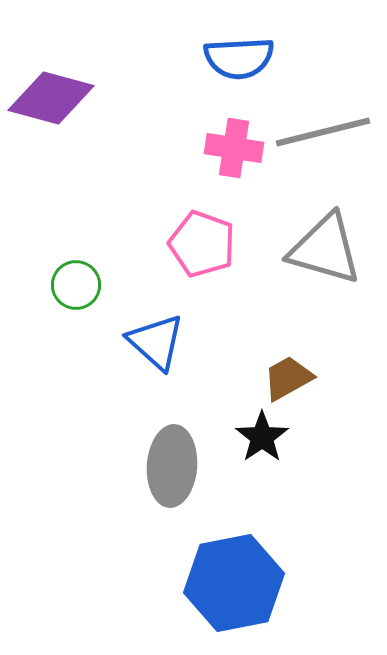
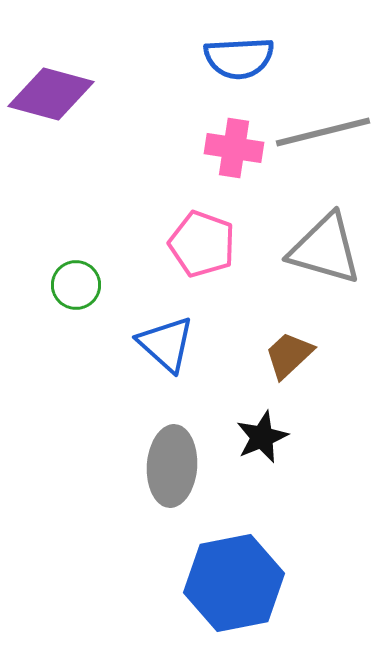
purple diamond: moved 4 px up
blue triangle: moved 10 px right, 2 px down
brown trapezoid: moved 1 px right, 23 px up; rotated 14 degrees counterclockwise
black star: rotated 12 degrees clockwise
